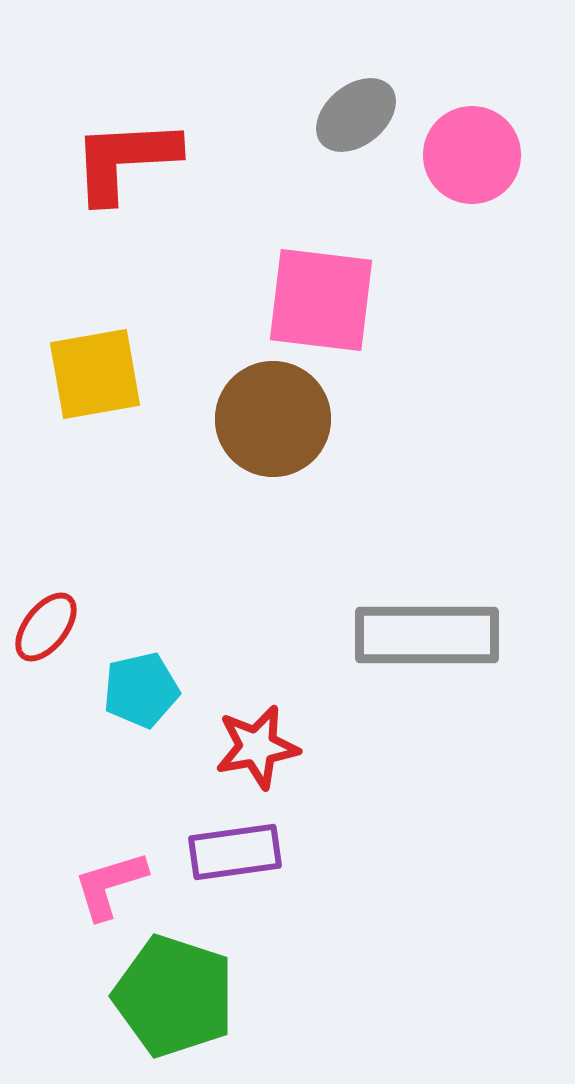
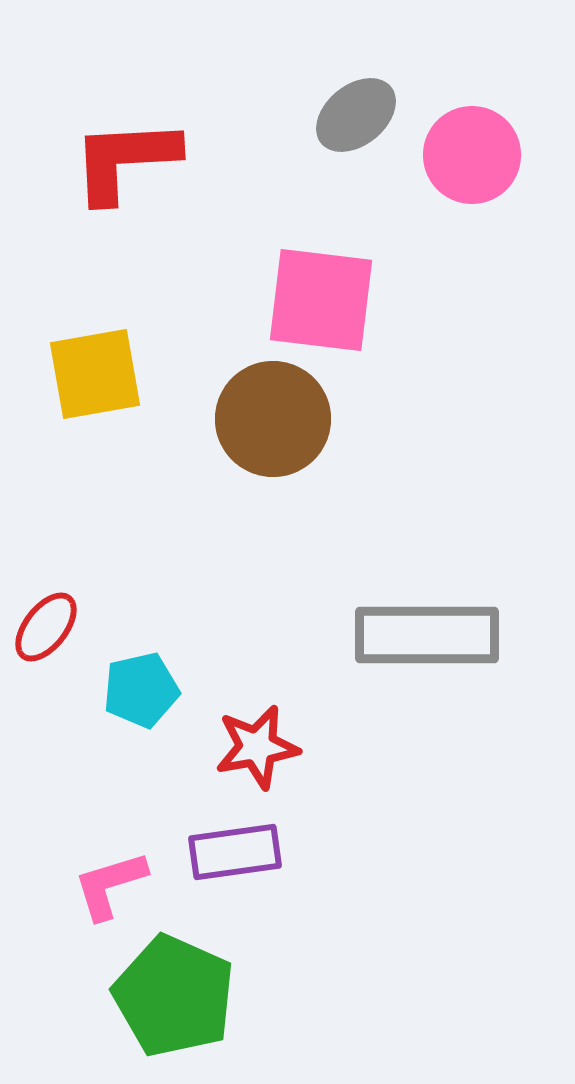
green pentagon: rotated 6 degrees clockwise
